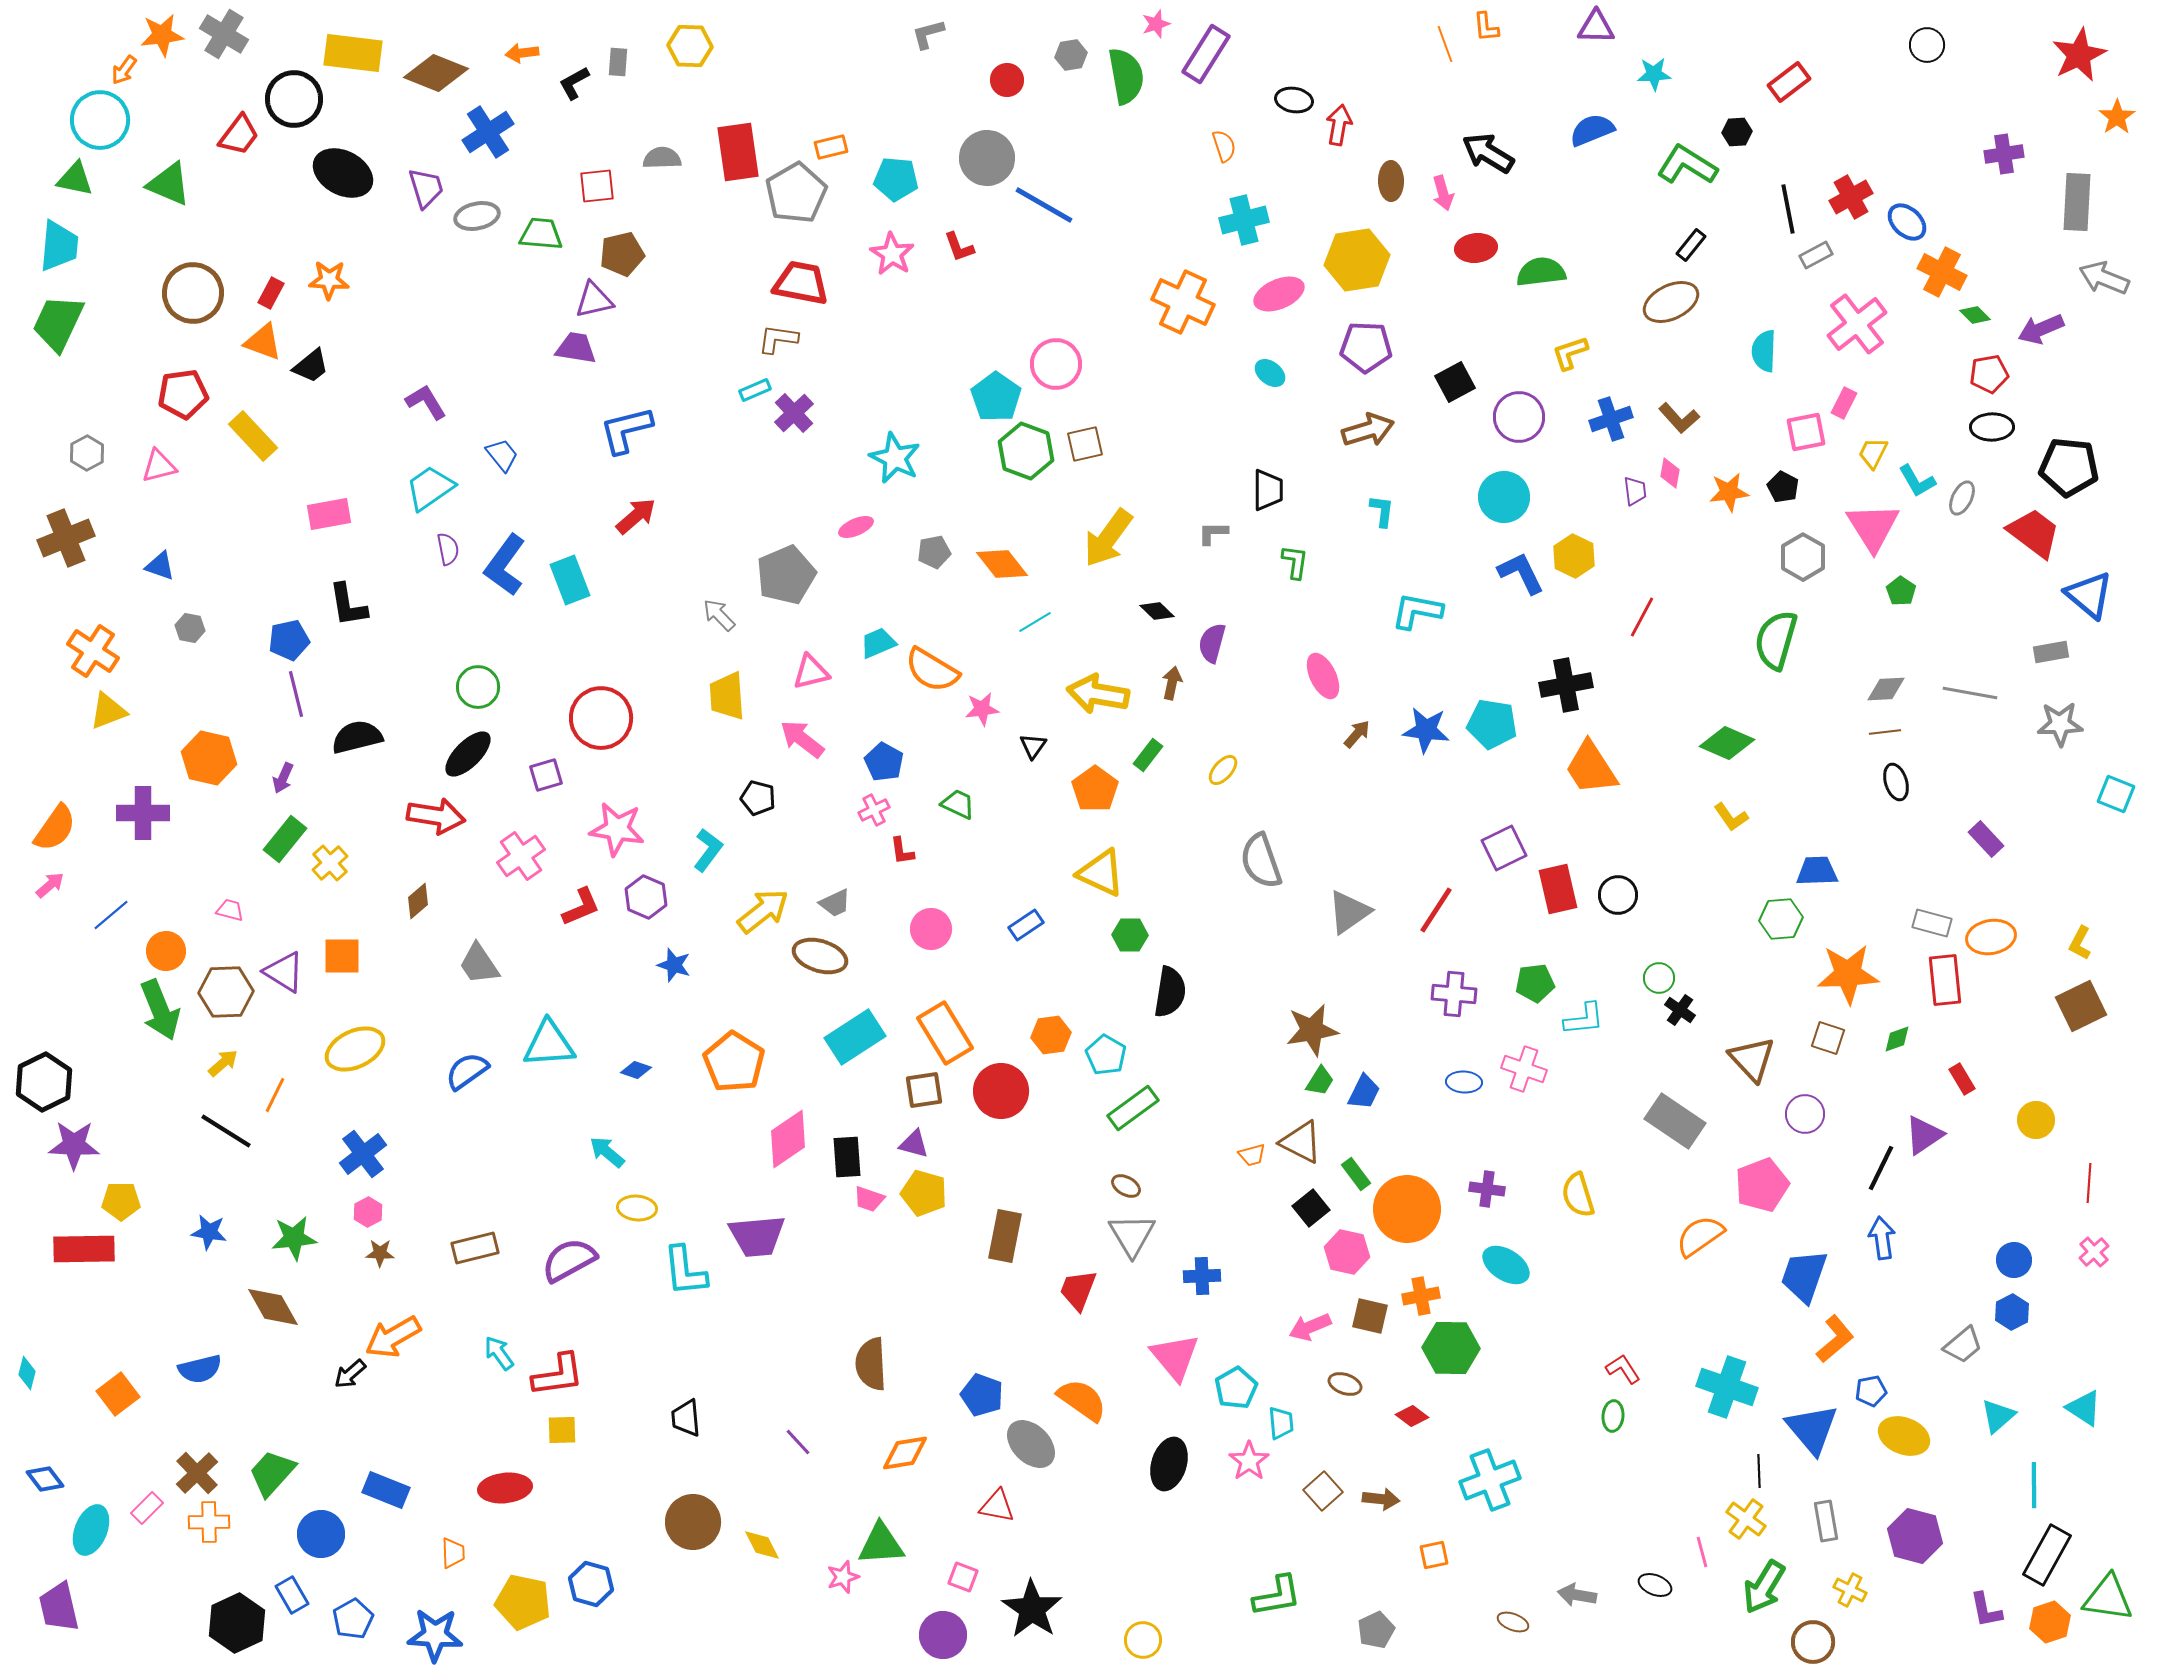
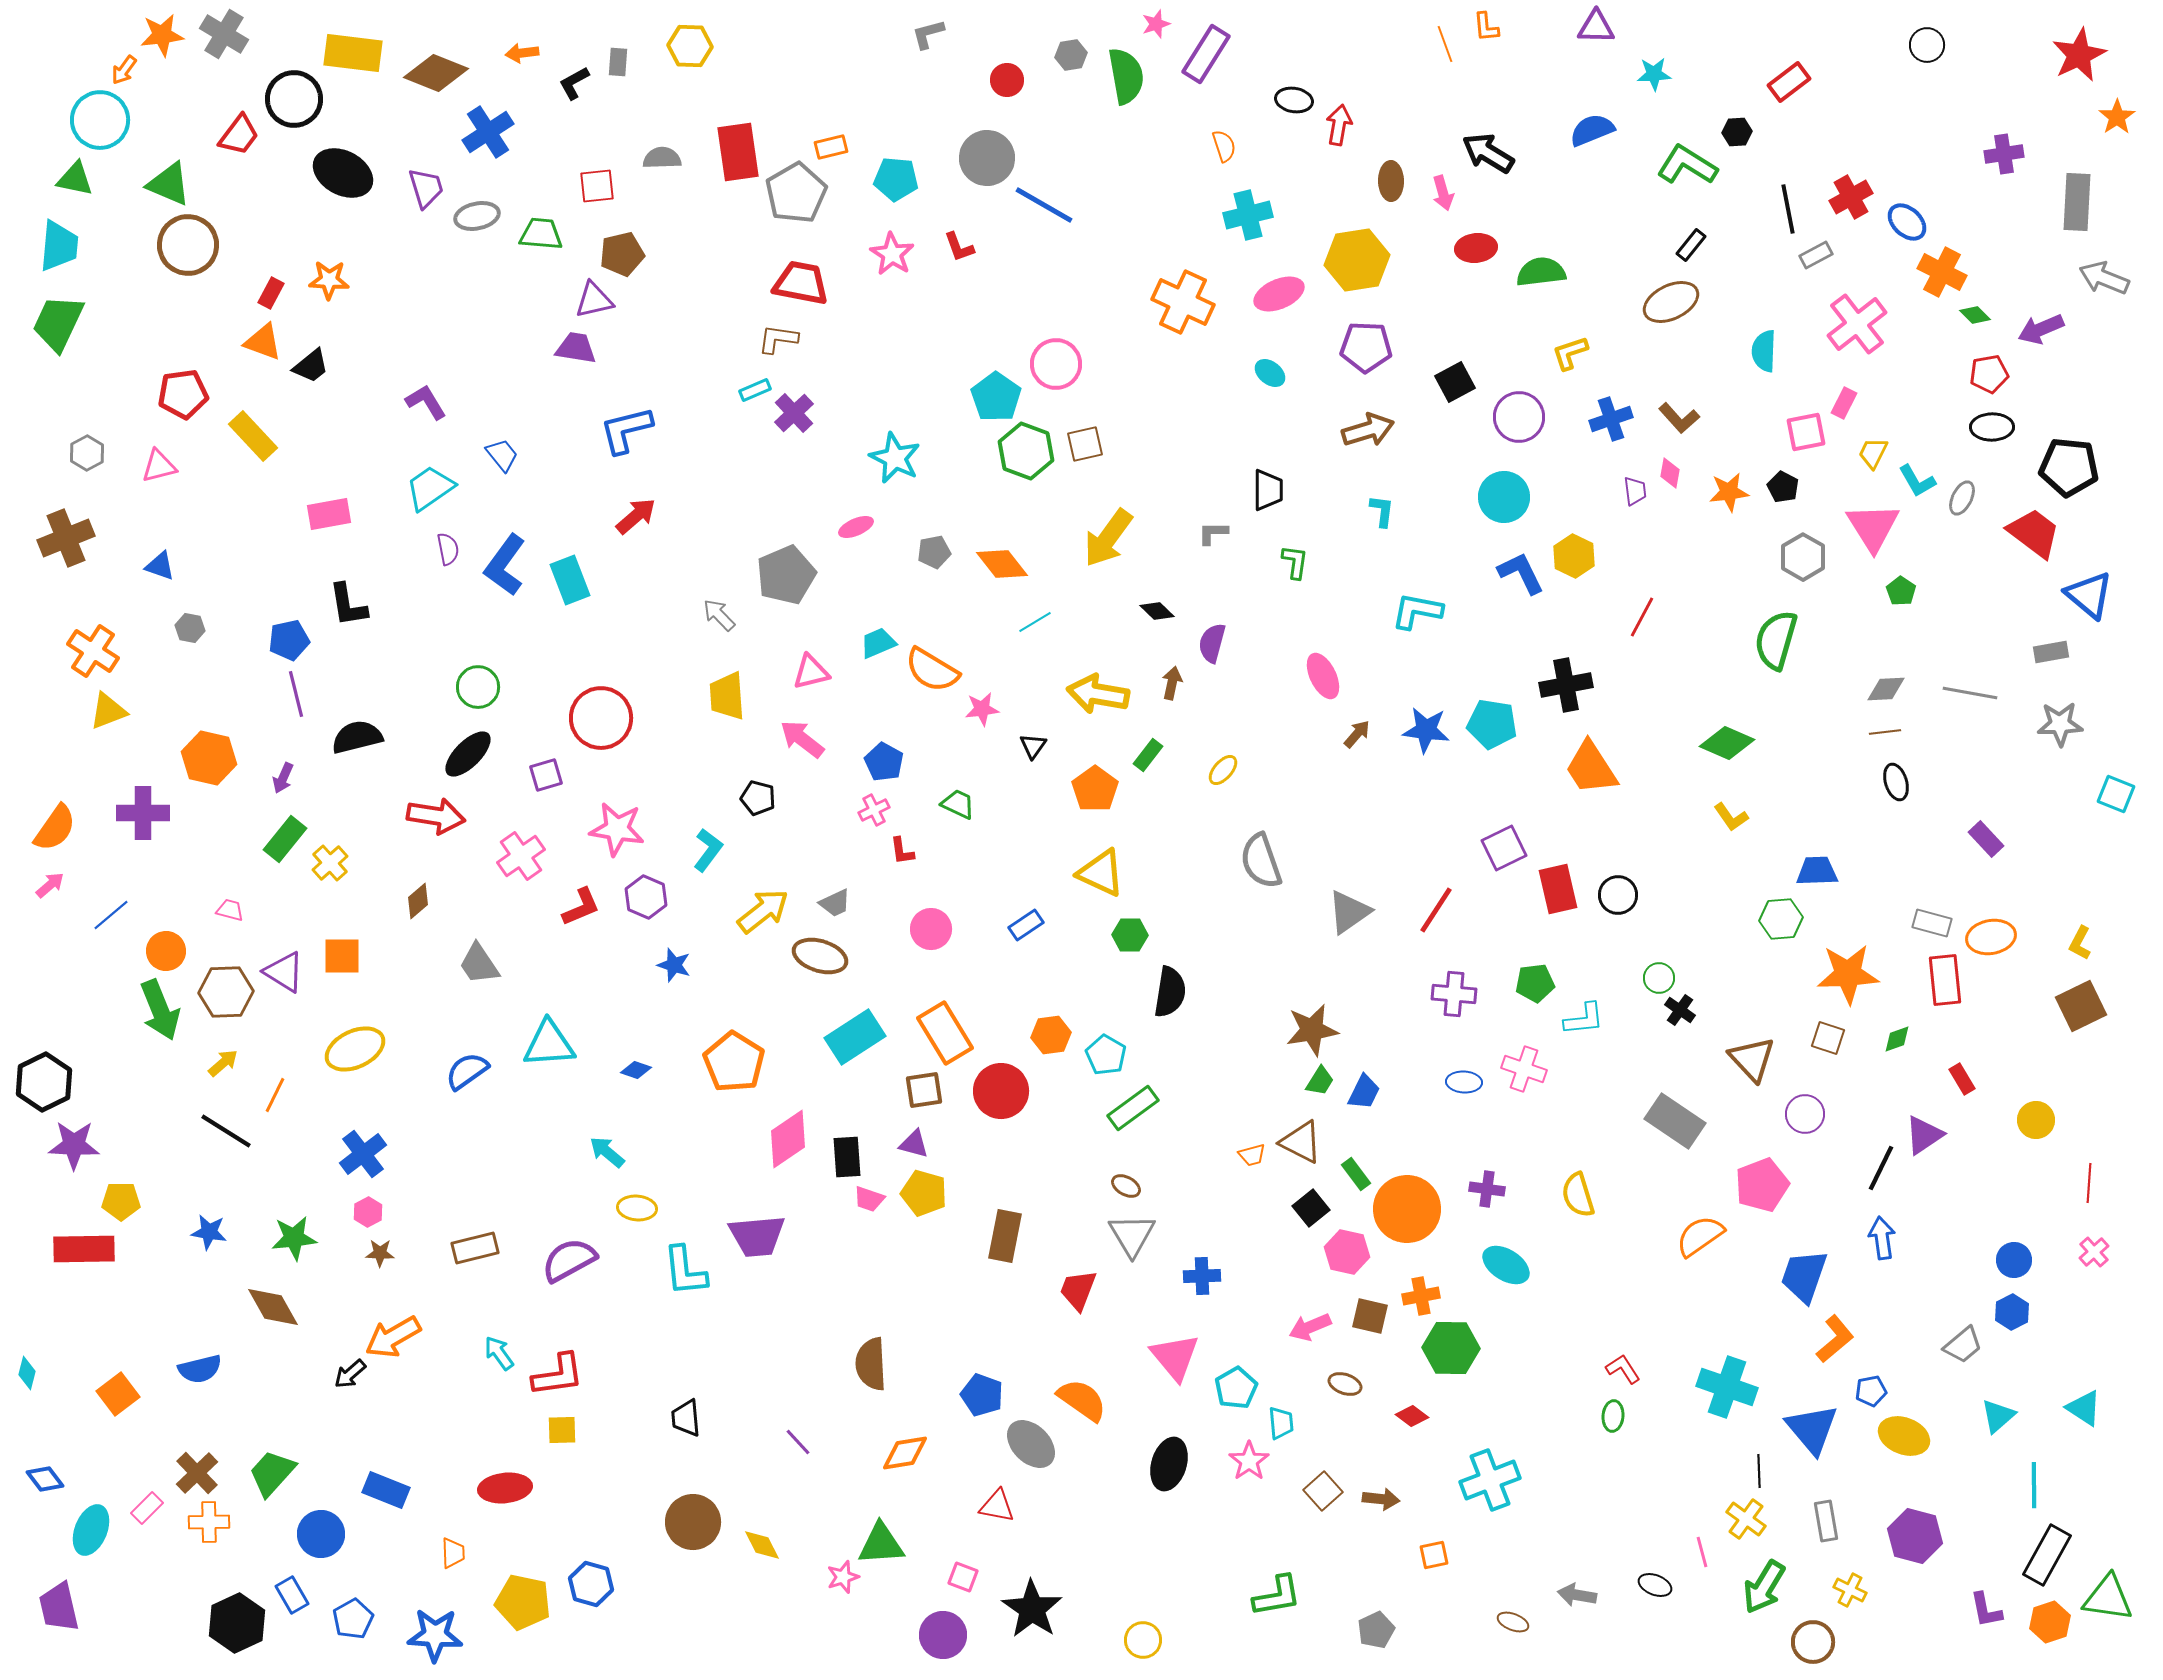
cyan cross at (1244, 220): moved 4 px right, 5 px up
brown circle at (193, 293): moved 5 px left, 48 px up
